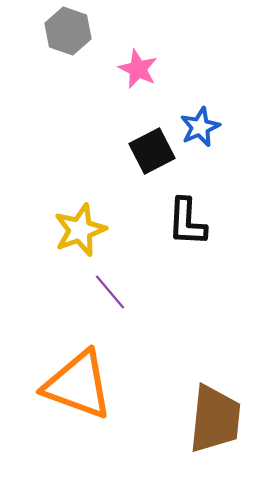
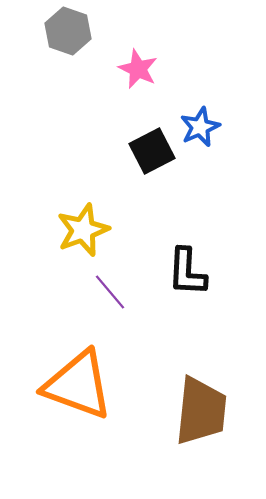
black L-shape: moved 50 px down
yellow star: moved 3 px right
brown trapezoid: moved 14 px left, 8 px up
